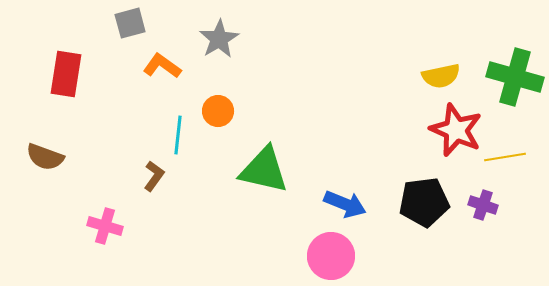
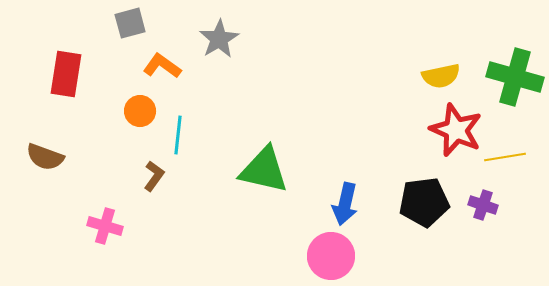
orange circle: moved 78 px left
blue arrow: rotated 81 degrees clockwise
